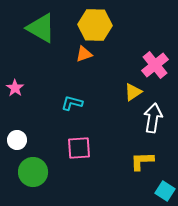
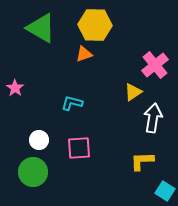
white circle: moved 22 px right
